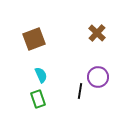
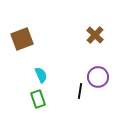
brown cross: moved 2 px left, 2 px down
brown square: moved 12 px left
